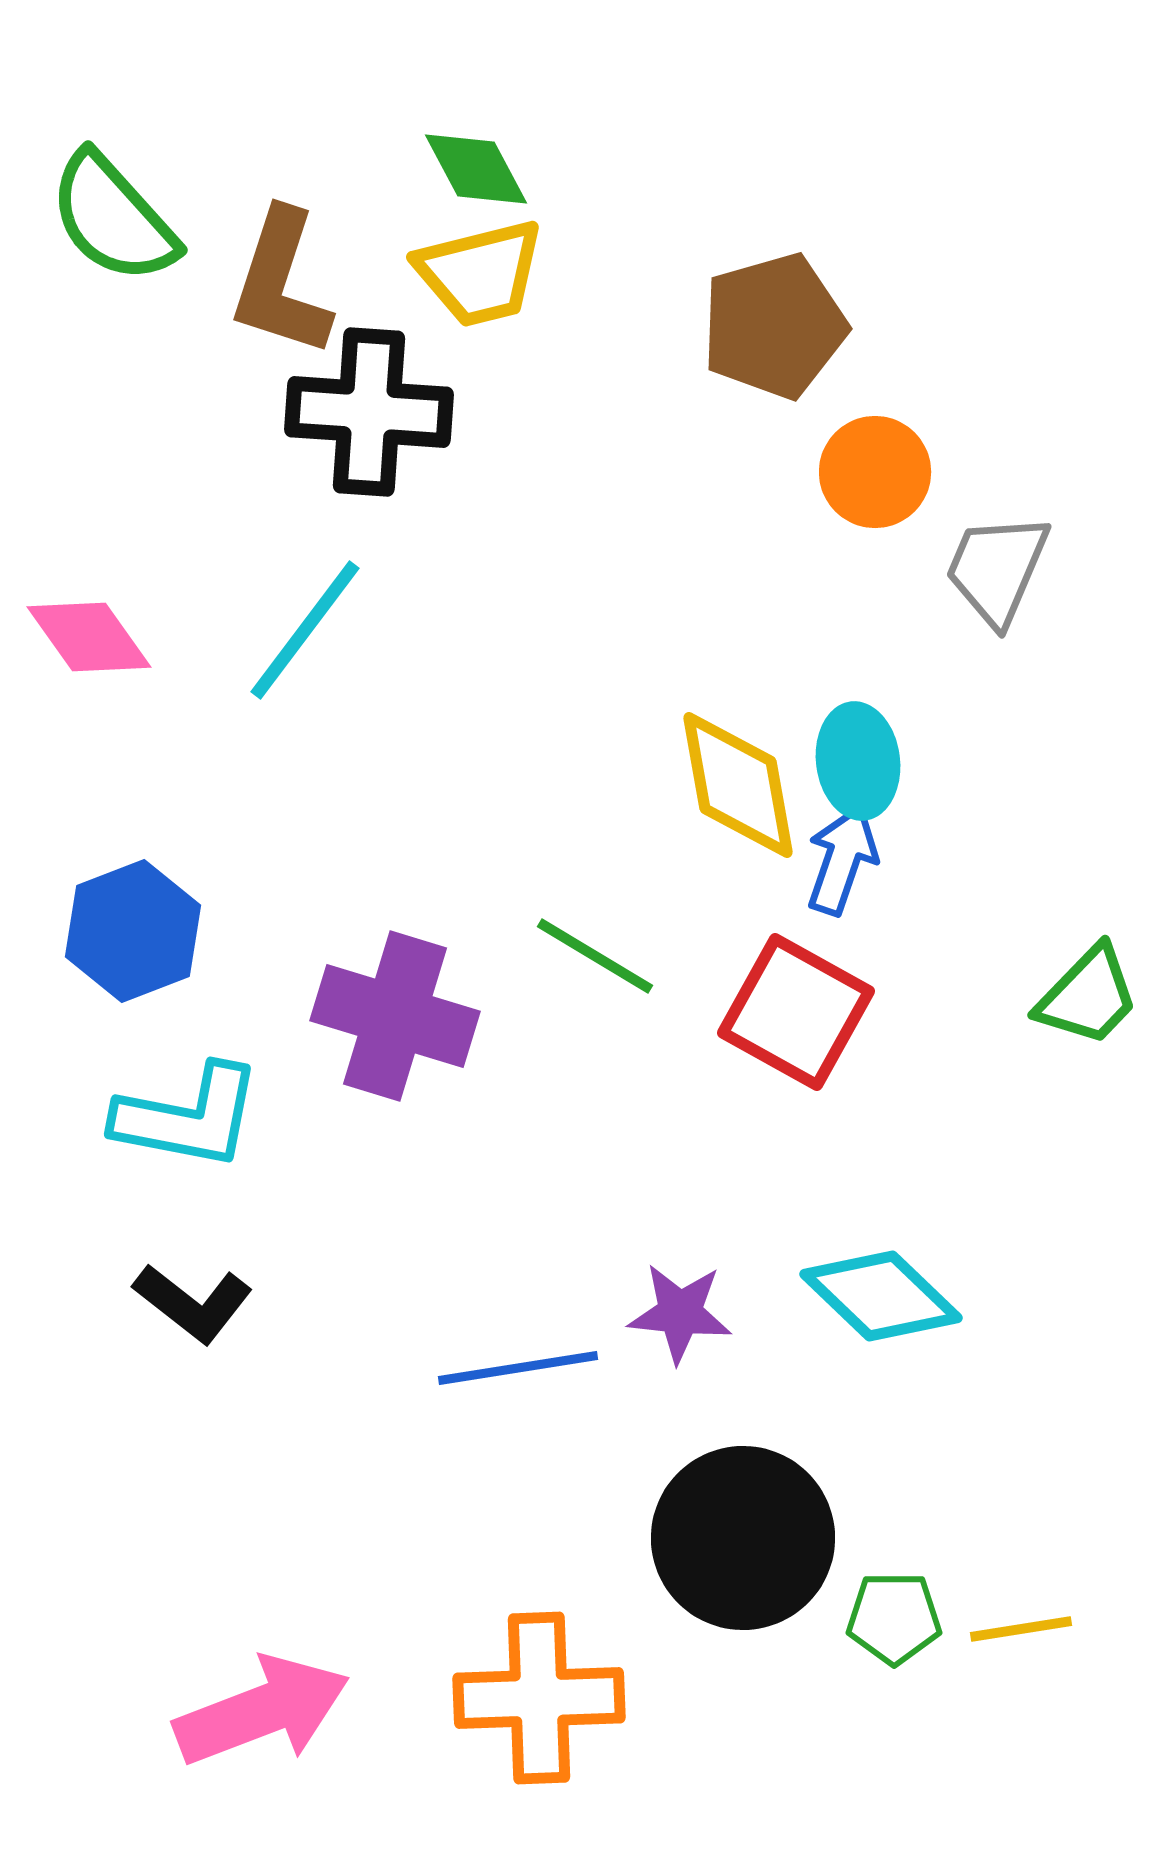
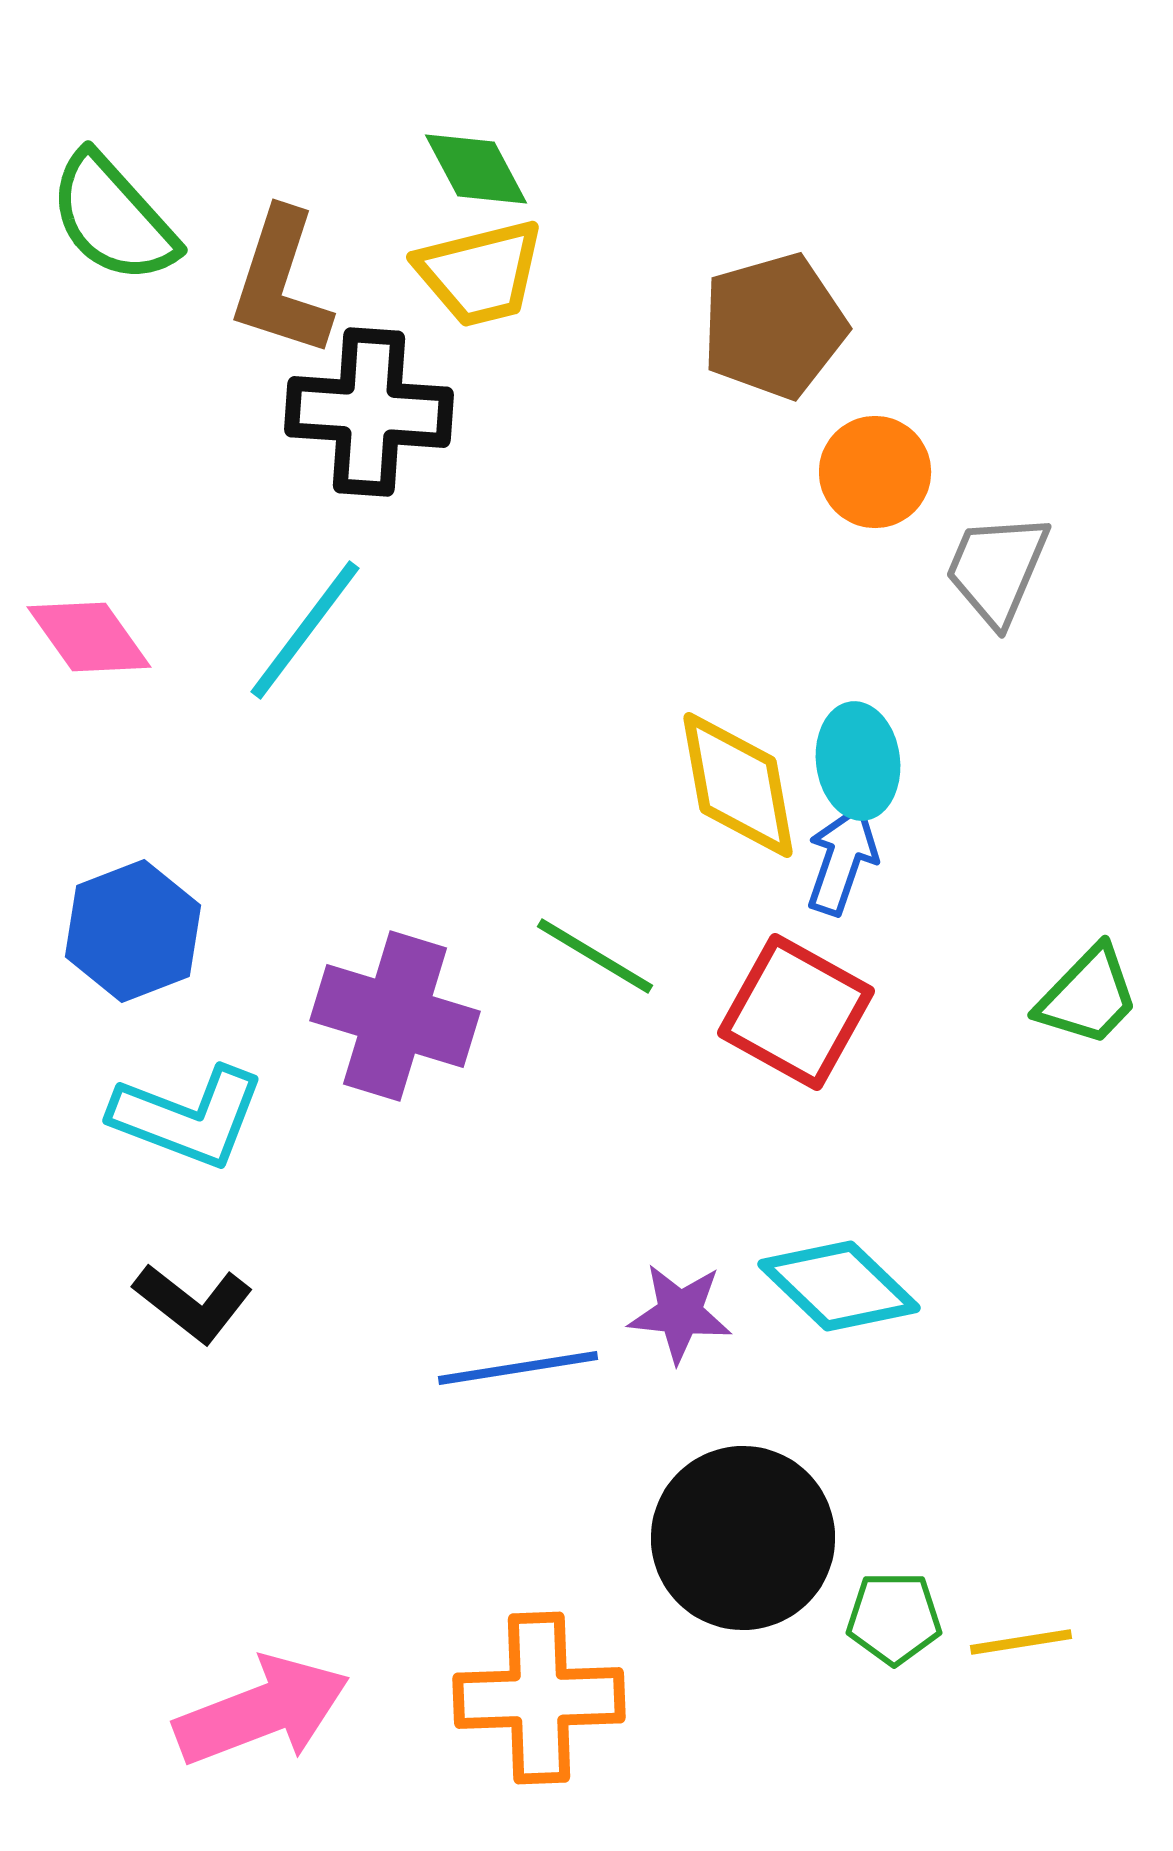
cyan L-shape: rotated 10 degrees clockwise
cyan diamond: moved 42 px left, 10 px up
yellow line: moved 13 px down
